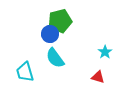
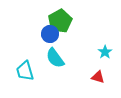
green pentagon: rotated 15 degrees counterclockwise
cyan trapezoid: moved 1 px up
